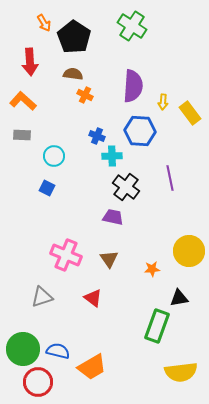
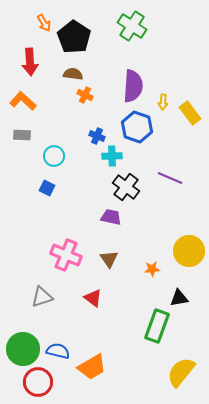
blue hexagon: moved 3 px left, 4 px up; rotated 16 degrees clockwise
purple line: rotated 55 degrees counterclockwise
purple trapezoid: moved 2 px left
yellow semicircle: rotated 136 degrees clockwise
